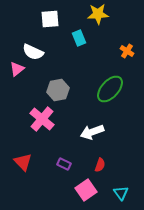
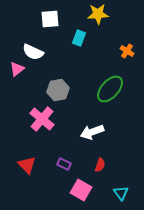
cyan rectangle: rotated 42 degrees clockwise
red triangle: moved 4 px right, 3 px down
pink square: moved 5 px left; rotated 25 degrees counterclockwise
